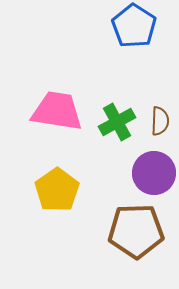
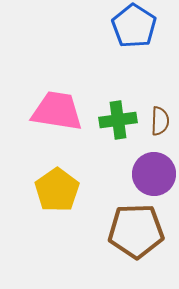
green cross: moved 1 px right, 2 px up; rotated 21 degrees clockwise
purple circle: moved 1 px down
